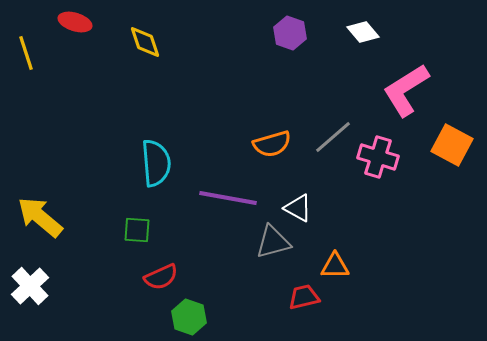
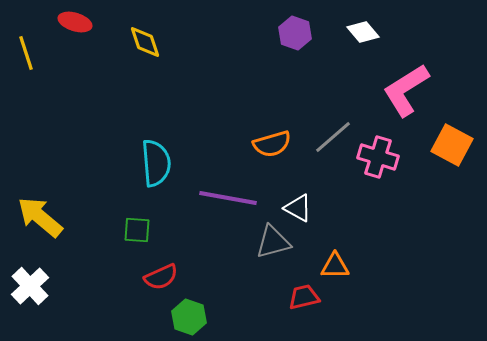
purple hexagon: moved 5 px right
